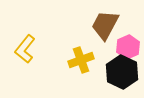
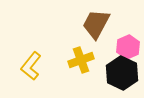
brown trapezoid: moved 9 px left, 1 px up
yellow L-shape: moved 6 px right, 17 px down
black hexagon: moved 1 px down
